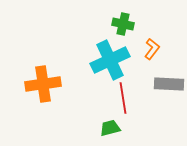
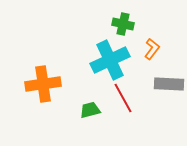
red line: rotated 20 degrees counterclockwise
green trapezoid: moved 20 px left, 18 px up
